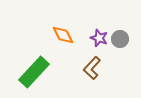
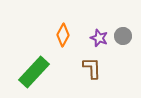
orange diamond: rotated 55 degrees clockwise
gray circle: moved 3 px right, 3 px up
brown L-shape: rotated 135 degrees clockwise
